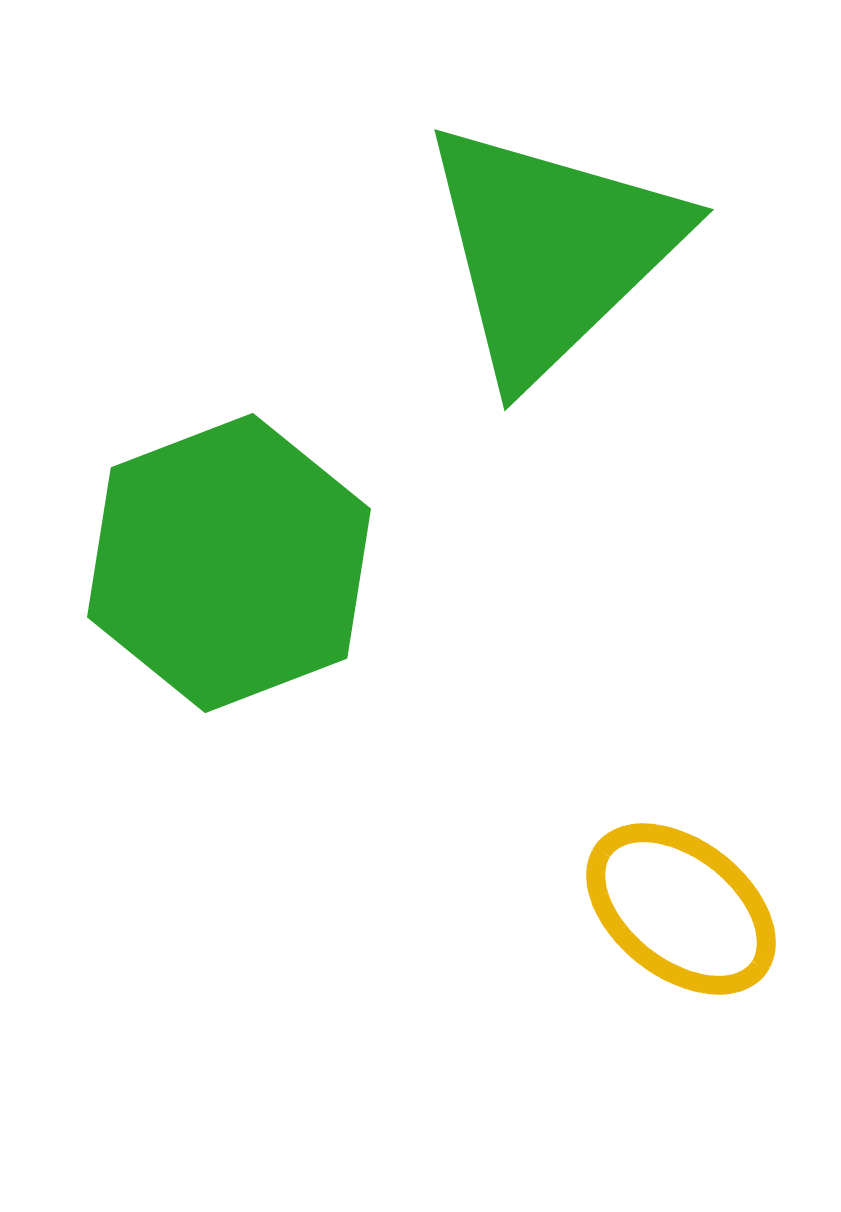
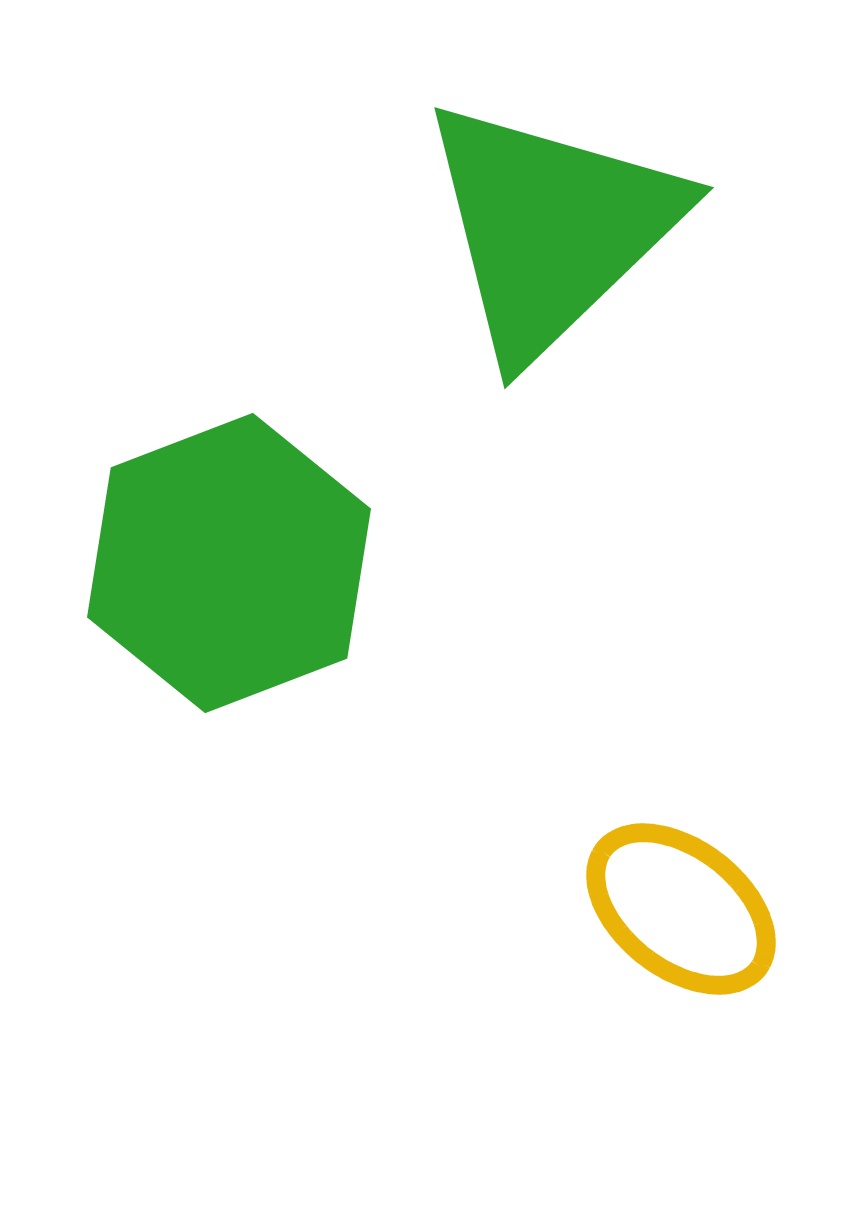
green triangle: moved 22 px up
